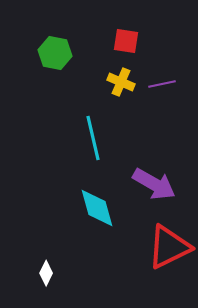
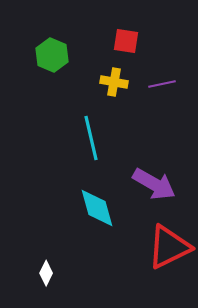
green hexagon: moved 3 px left, 2 px down; rotated 12 degrees clockwise
yellow cross: moved 7 px left; rotated 12 degrees counterclockwise
cyan line: moved 2 px left
